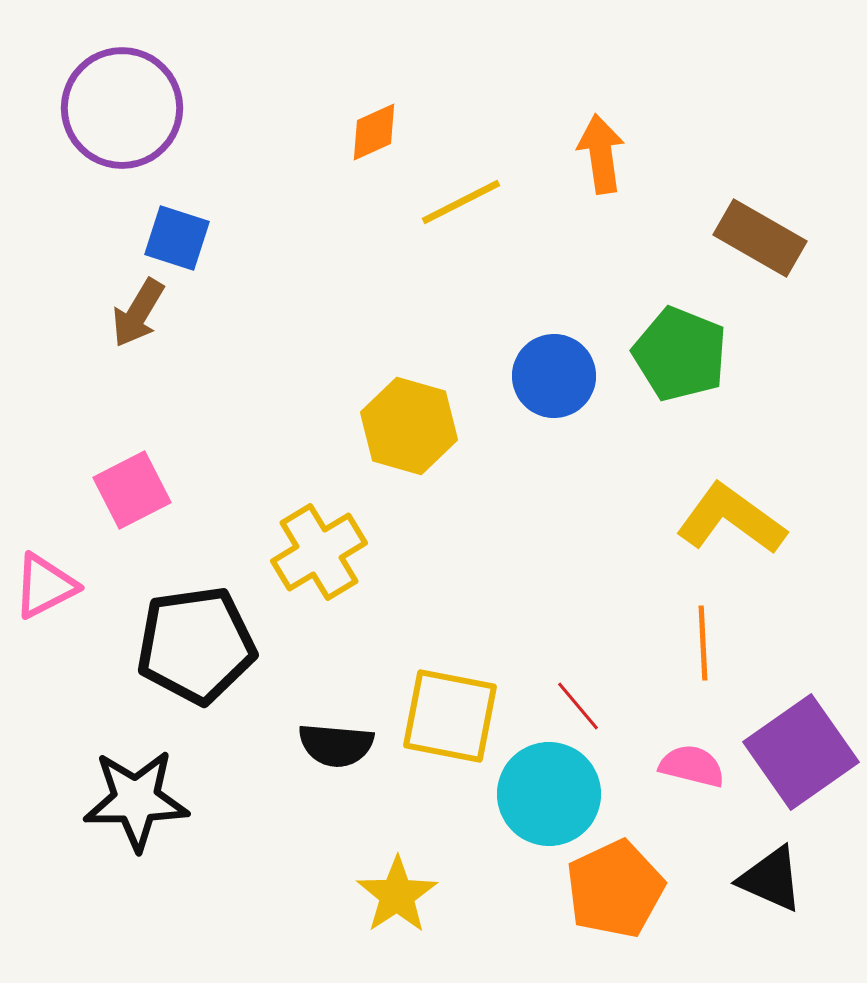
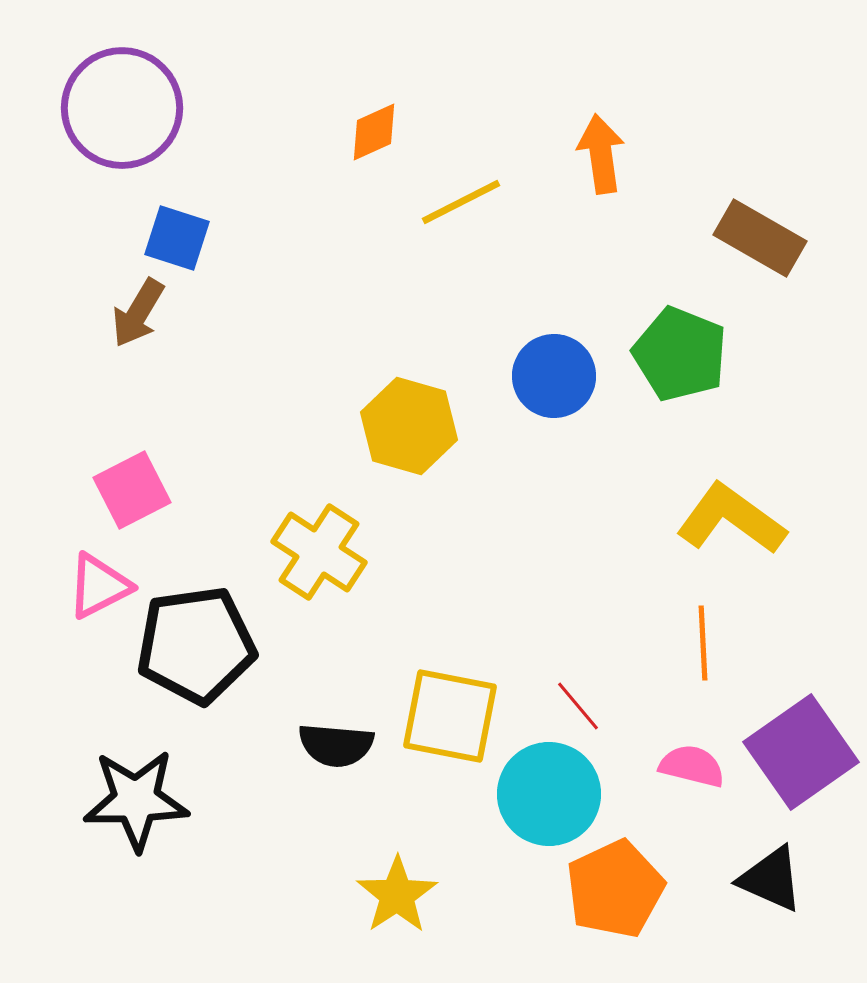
yellow cross: rotated 26 degrees counterclockwise
pink triangle: moved 54 px right
